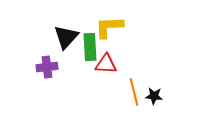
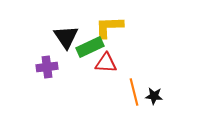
black triangle: rotated 16 degrees counterclockwise
green rectangle: rotated 68 degrees clockwise
red triangle: moved 1 px up
